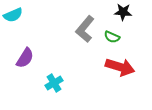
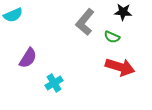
gray L-shape: moved 7 px up
purple semicircle: moved 3 px right
